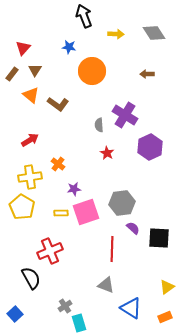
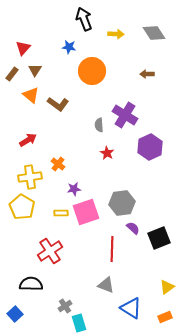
black arrow: moved 3 px down
red arrow: moved 2 px left
black square: rotated 25 degrees counterclockwise
red cross: rotated 10 degrees counterclockwise
black semicircle: moved 6 px down; rotated 60 degrees counterclockwise
